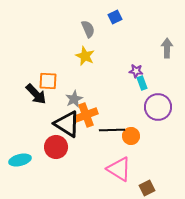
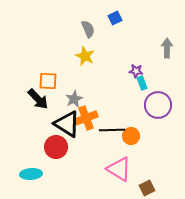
blue square: moved 1 px down
black arrow: moved 2 px right, 5 px down
purple circle: moved 2 px up
orange cross: moved 3 px down
cyan ellipse: moved 11 px right, 14 px down; rotated 10 degrees clockwise
